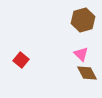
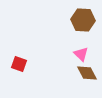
brown hexagon: rotated 20 degrees clockwise
red square: moved 2 px left, 4 px down; rotated 21 degrees counterclockwise
